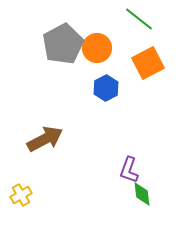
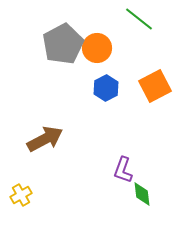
orange square: moved 7 px right, 23 px down
purple L-shape: moved 6 px left
